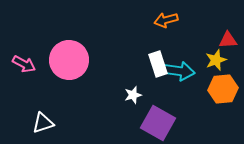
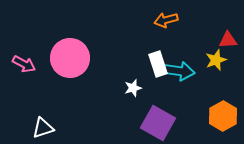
pink circle: moved 1 px right, 2 px up
orange hexagon: moved 27 px down; rotated 24 degrees counterclockwise
white star: moved 7 px up
white triangle: moved 5 px down
